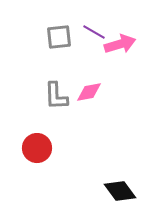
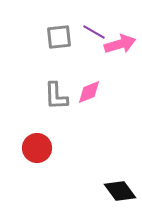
pink diamond: rotated 12 degrees counterclockwise
